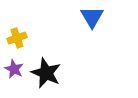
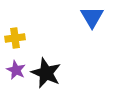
yellow cross: moved 2 px left; rotated 12 degrees clockwise
purple star: moved 2 px right, 1 px down
